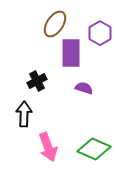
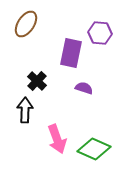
brown ellipse: moved 29 px left
purple hexagon: rotated 25 degrees counterclockwise
purple rectangle: rotated 12 degrees clockwise
black cross: rotated 18 degrees counterclockwise
black arrow: moved 1 px right, 4 px up
pink arrow: moved 9 px right, 8 px up
